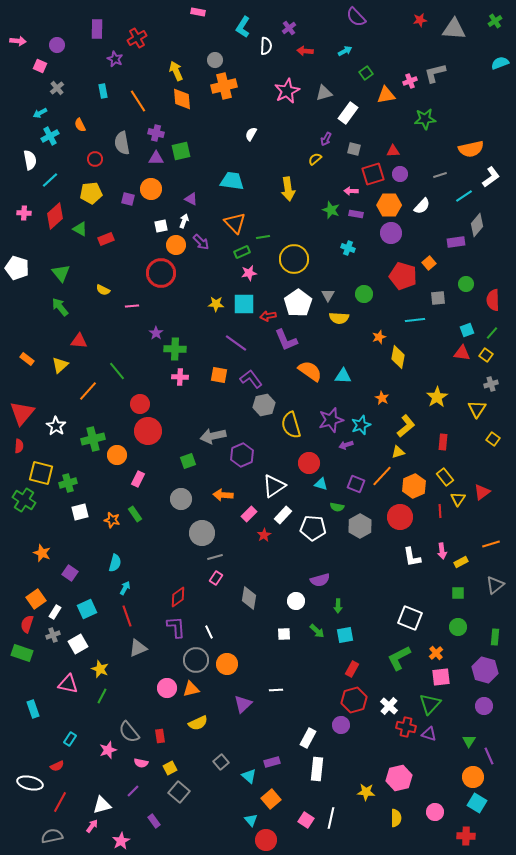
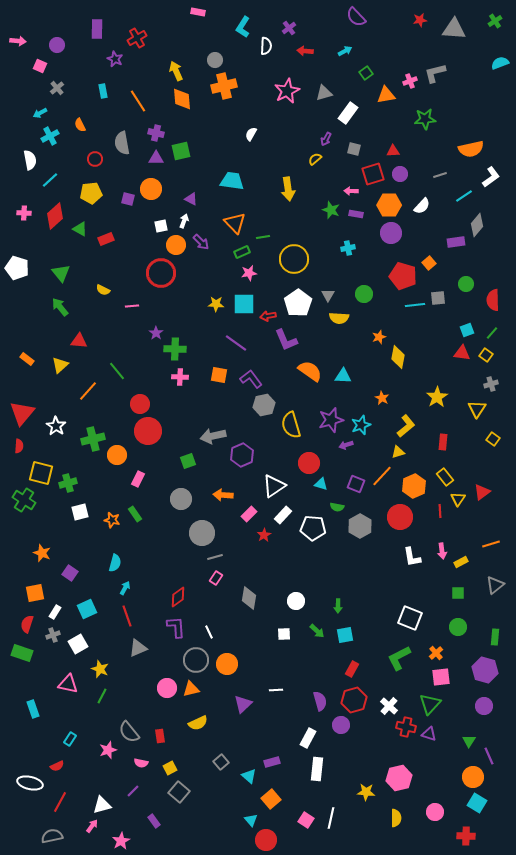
cyan cross at (348, 248): rotated 32 degrees counterclockwise
cyan line at (415, 320): moved 15 px up
purple semicircle at (320, 580): moved 121 px down; rotated 90 degrees counterclockwise
orange square at (36, 599): moved 1 px left, 6 px up; rotated 24 degrees clockwise
